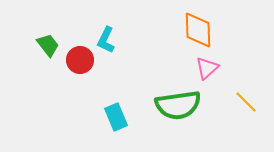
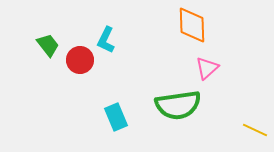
orange diamond: moved 6 px left, 5 px up
yellow line: moved 9 px right, 28 px down; rotated 20 degrees counterclockwise
